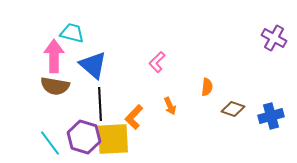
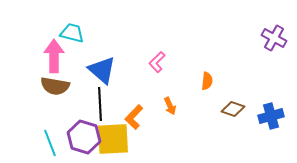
blue triangle: moved 9 px right, 5 px down
orange semicircle: moved 6 px up
cyan line: rotated 16 degrees clockwise
